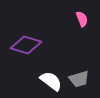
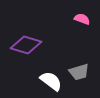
pink semicircle: rotated 49 degrees counterclockwise
gray trapezoid: moved 7 px up
